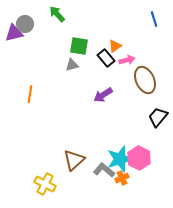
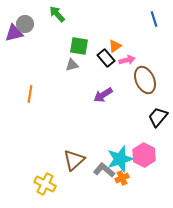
pink hexagon: moved 5 px right, 3 px up
